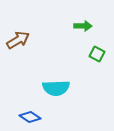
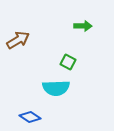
green square: moved 29 px left, 8 px down
